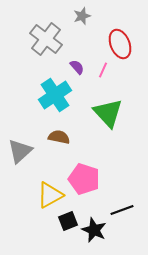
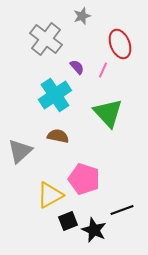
brown semicircle: moved 1 px left, 1 px up
